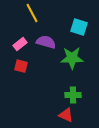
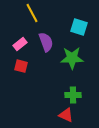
purple semicircle: rotated 54 degrees clockwise
